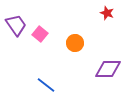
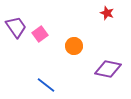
purple trapezoid: moved 2 px down
pink square: rotated 14 degrees clockwise
orange circle: moved 1 px left, 3 px down
purple diamond: rotated 12 degrees clockwise
